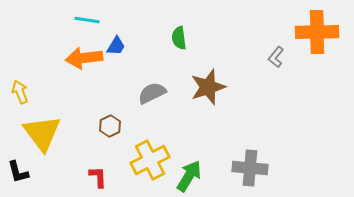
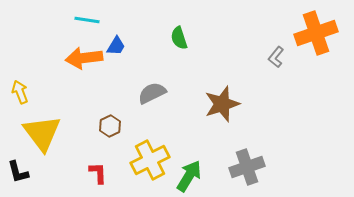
orange cross: moved 1 px left, 1 px down; rotated 18 degrees counterclockwise
green semicircle: rotated 10 degrees counterclockwise
brown star: moved 14 px right, 17 px down
gray cross: moved 3 px left, 1 px up; rotated 24 degrees counterclockwise
red L-shape: moved 4 px up
